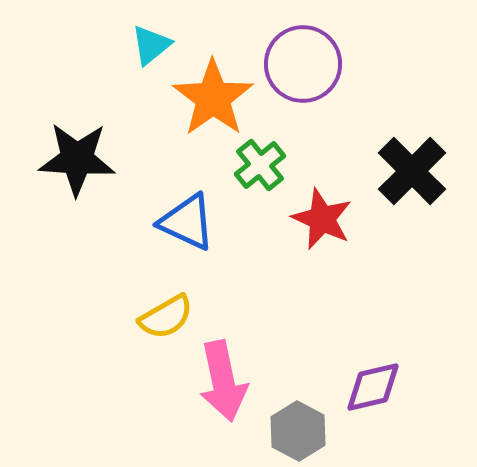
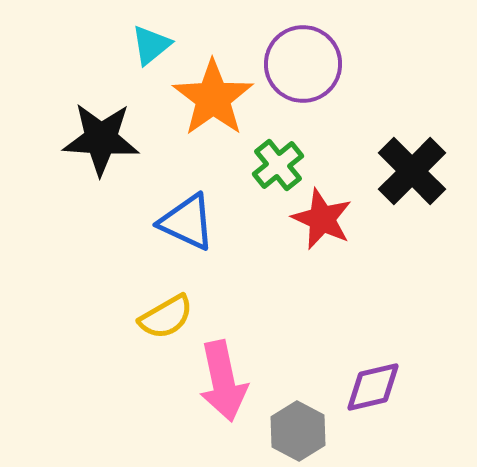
black star: moved 24 px right, 20 px up
green cross: moved 18 px right
